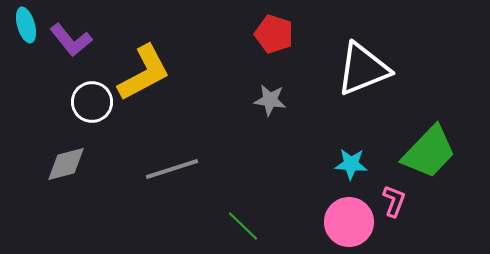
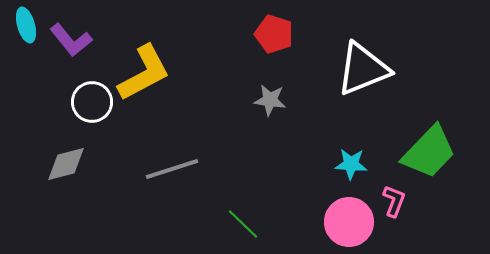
green line: moved 2 px up
